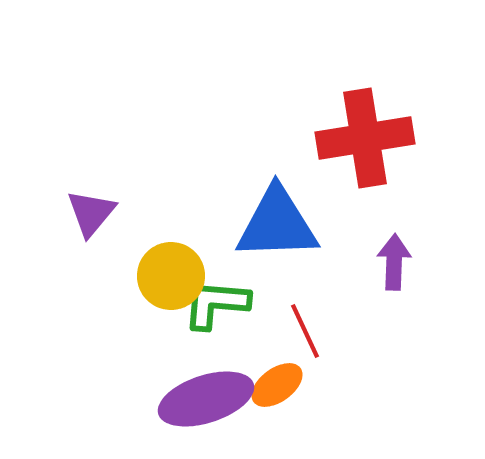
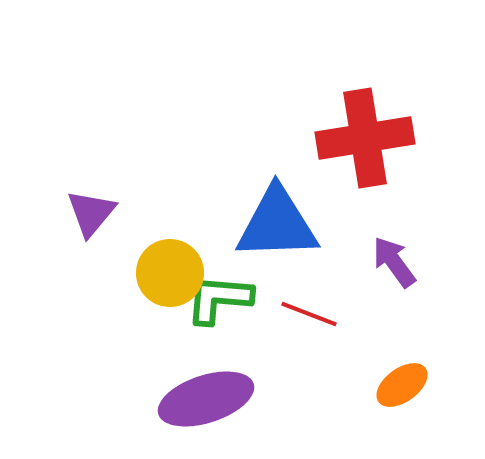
purple arrow: rotated 38 degrees counterclockwise
yellow circle: moved 1 px left, 3 px up
green L-shape: moved 3 px right, 5 px up
red line: moved 4 px right, 17 px up; rotated 44 degrees counterclockwise
orange ellipse: moved 125 px right
